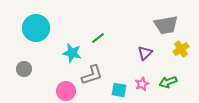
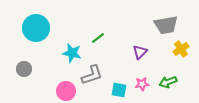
purple triangle: moved 5 px left, 1 px up
pink star: rotated 16 degrees clockwise
